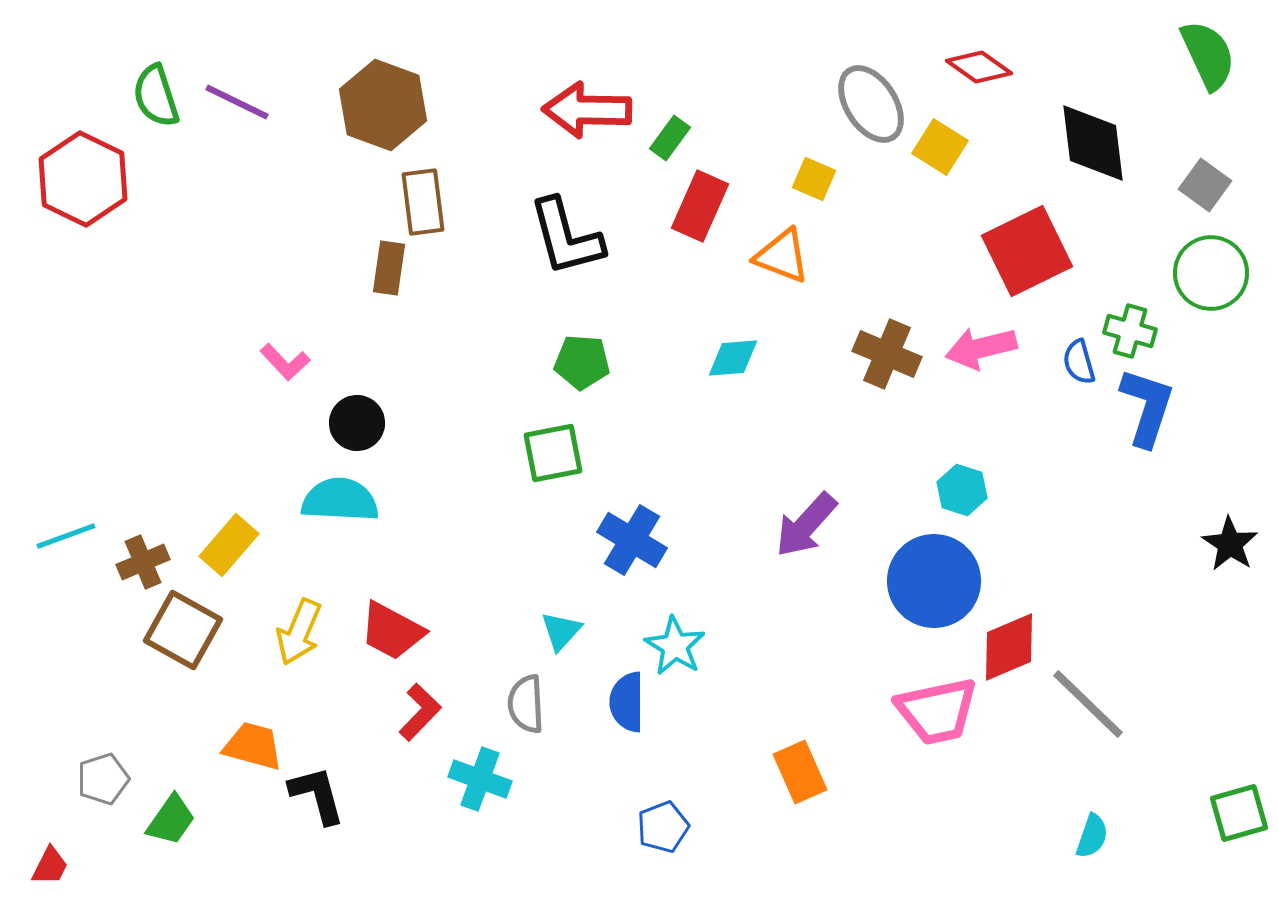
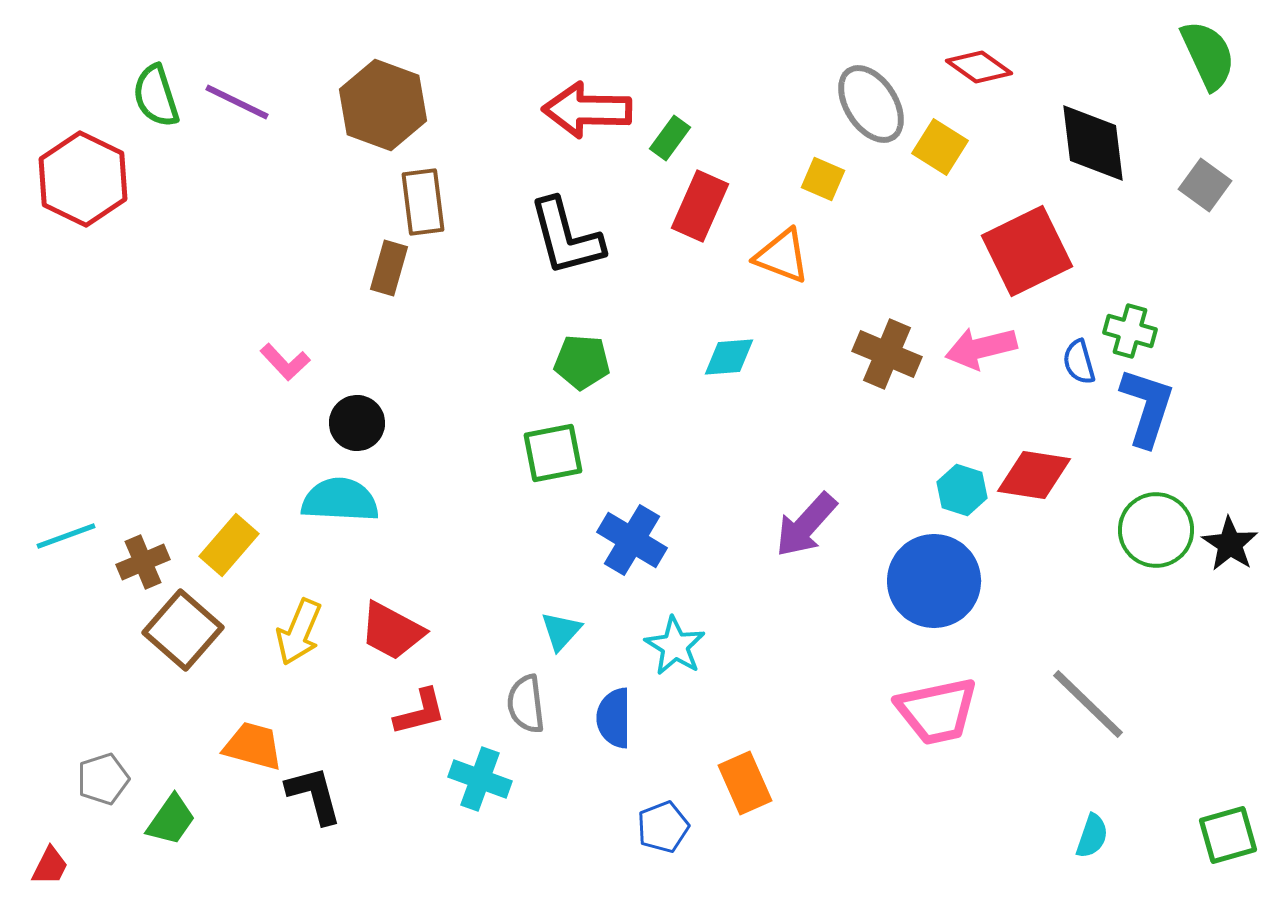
yellow square at (814, 179): moved 9 px right
brown rectangle at (389, 268): rotated 8 degrees clockwise
green circle at (1211, 273): moved 55 px left, 257 px down
cyan diamond at (733, 358): moved 4 px left, 1 px up
brown square at (183, 630): rotated 12 degrees clockwise
red diamond at (1009, 647): moved 25 px right, 172 px up; rotated 32 degrees clockwise
blue semicircle at (627, 702): moved 13 px left, 16 px down
gray semicircle at (526, 704): rotated 4 degrees counterclockwise
red L-shape at (420, 712): rotated 32 degrees clockwise
orange rectangle at (800, 772): moved 55 px left, 11 px down
black L-shape at (317, 795): moved 3 px left
green square at (1239, 813): moved 11 px left, 22 px down
